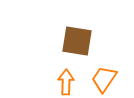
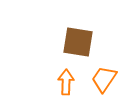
brown square: moved 1 px right, 1 px down
